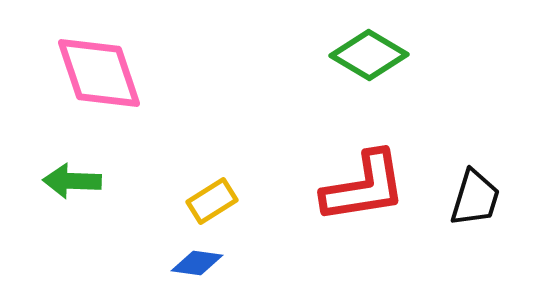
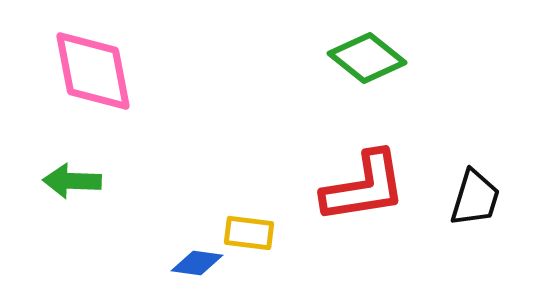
green diamond: moved 2 px left, 3 px down; rotated 8 degrees clockwise
pink diamond: moved 6 px left, 2 px up; rotated 8 degrees clockwise
yellow rectangle: moved 37 px right, 32 px down; rotated 39 degrees clockwise
